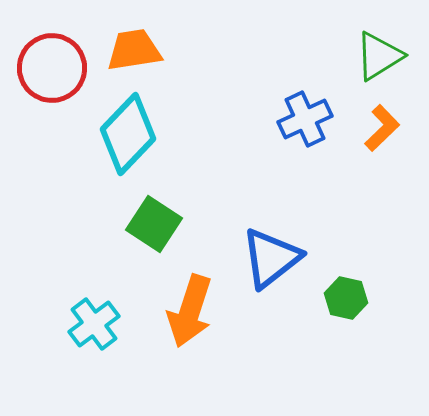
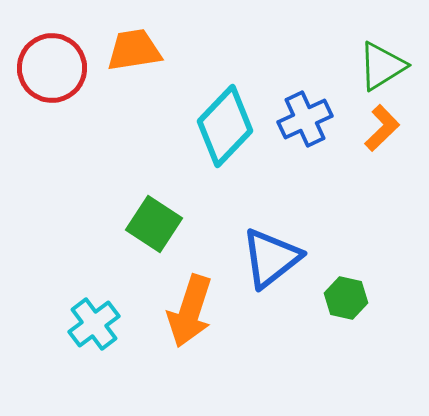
green triangle: moved 3 px right, 10 px down
cyan diamond: moved 97 px right, 8 px up
